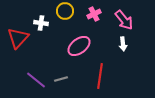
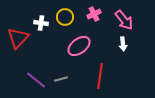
yellow circle: moved 6 px down
